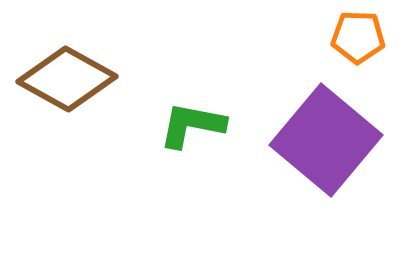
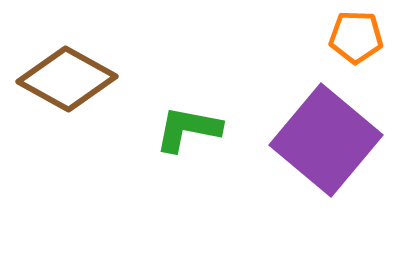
orange pentagon: moved 2 px left
green L-shape: moved 4 px left, 4 px down
